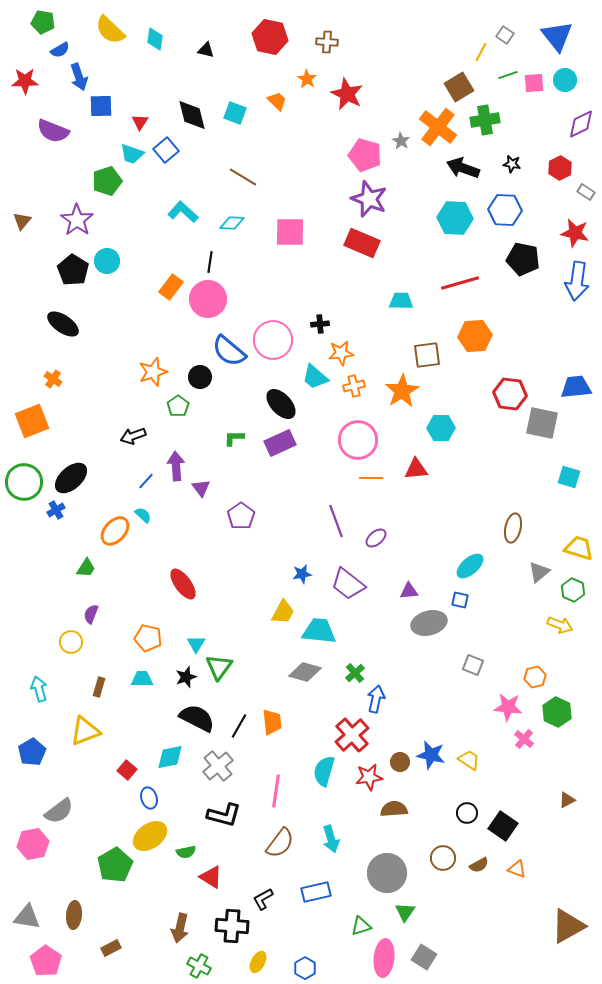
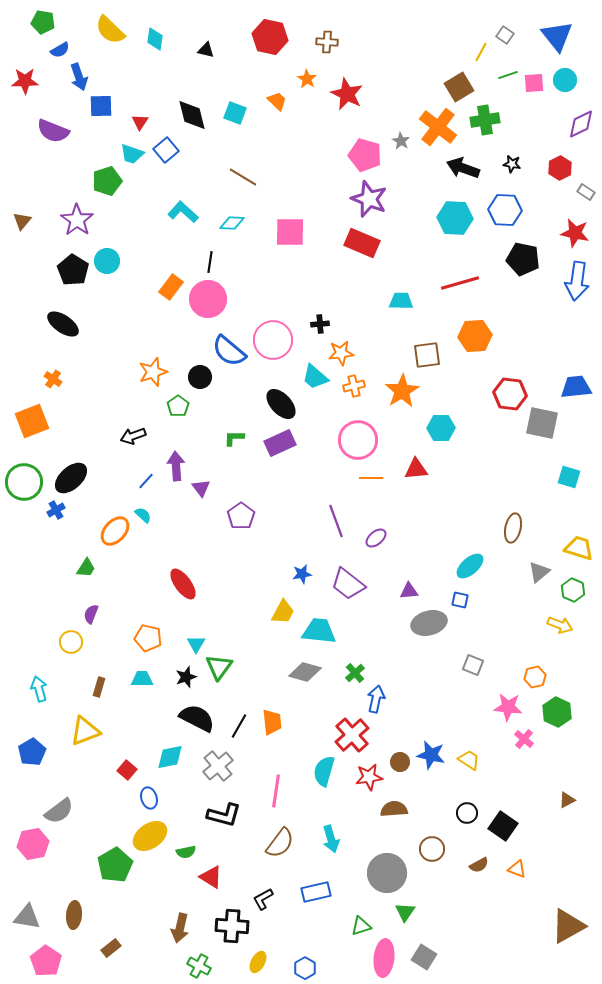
brown circle at (443, 858): moved 11 px left, 9 px up
brown rectangle at (111, 948): rotated 12 degrees counterclockwise
